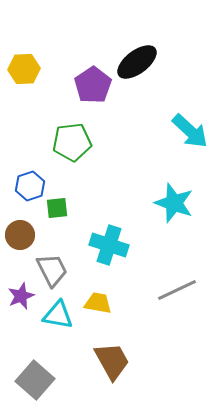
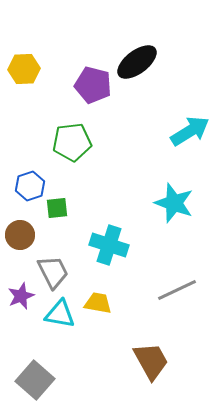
purple pentagon: rotated 24 degrees counterclockwise
cyan arrow: rotated 75 degrees counterclockwise
gray trapezoid: moved 1 px right, 2 px down
cyan triangle: moved 2 px right, 1 px up
brown trapezoid: moved 39 px right
